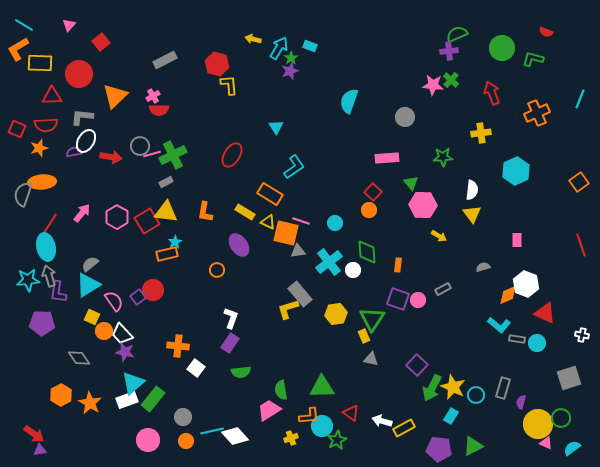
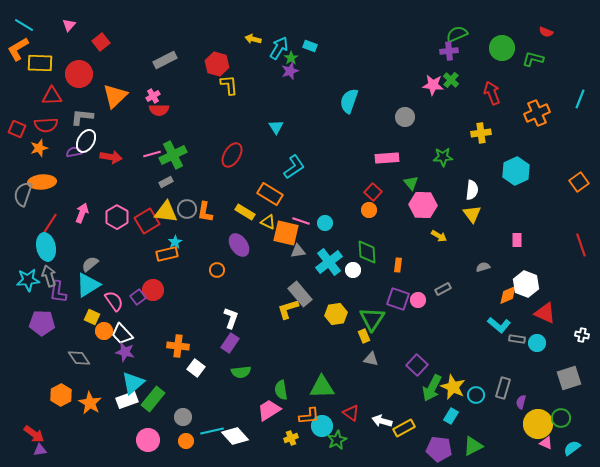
gray circle at (140, 146): moved 47 px right, 63 px down
pink arrow at (82, 213): rotated 18 degrees counterclockwise
cyan circle at (335, 223): moved 10 px left
